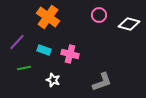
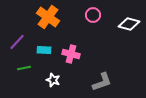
pink circle: moved 6 px left
cyan rectangle: rotated 16 degrees counterclockwise
pink cross: moved 1 px right
